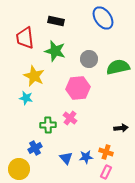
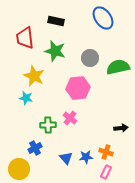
gray circle: moved 1 px right, 1 px up
